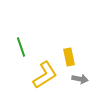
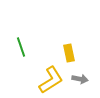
yellow rectangle: moved 4 px up
yellow L-shape: moved 6 px right, 5 px down
